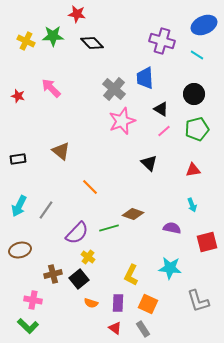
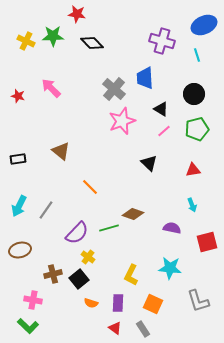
cyan line at (197, 55): rotated 40 degrees clockwise
orange square at (148, 304): moved 5 px right
